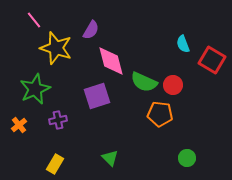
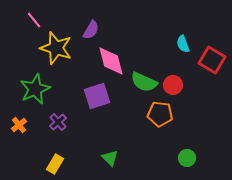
purple cross: moved 2 px down; rotated 30 degrees counterclockwise
